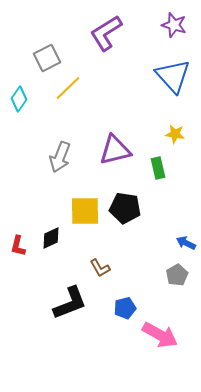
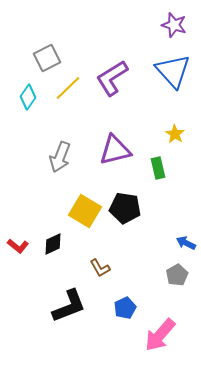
purple L-shape: moved 6 px right, 45 px down
blue triangle: moved 5 px up
cyan diamond: moved 9 px right, 2 px up
yellow star: rotated 24 degrees clockwise
yellow square: rotated 32 degrees clockwise
black diamond: moved 2 px right, 6 px down
red L-shape: rotated 65 degrees counterclockwise
black L-shape: moved 1 px left, 3 px down
blue pentagon: rotated 10 degrees counterclockwise
pink arrow: rotated 102 degrees clockwise
